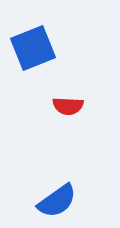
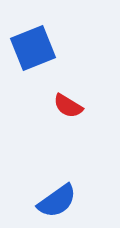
red semicircle: rotated 28 degrees clockwise
